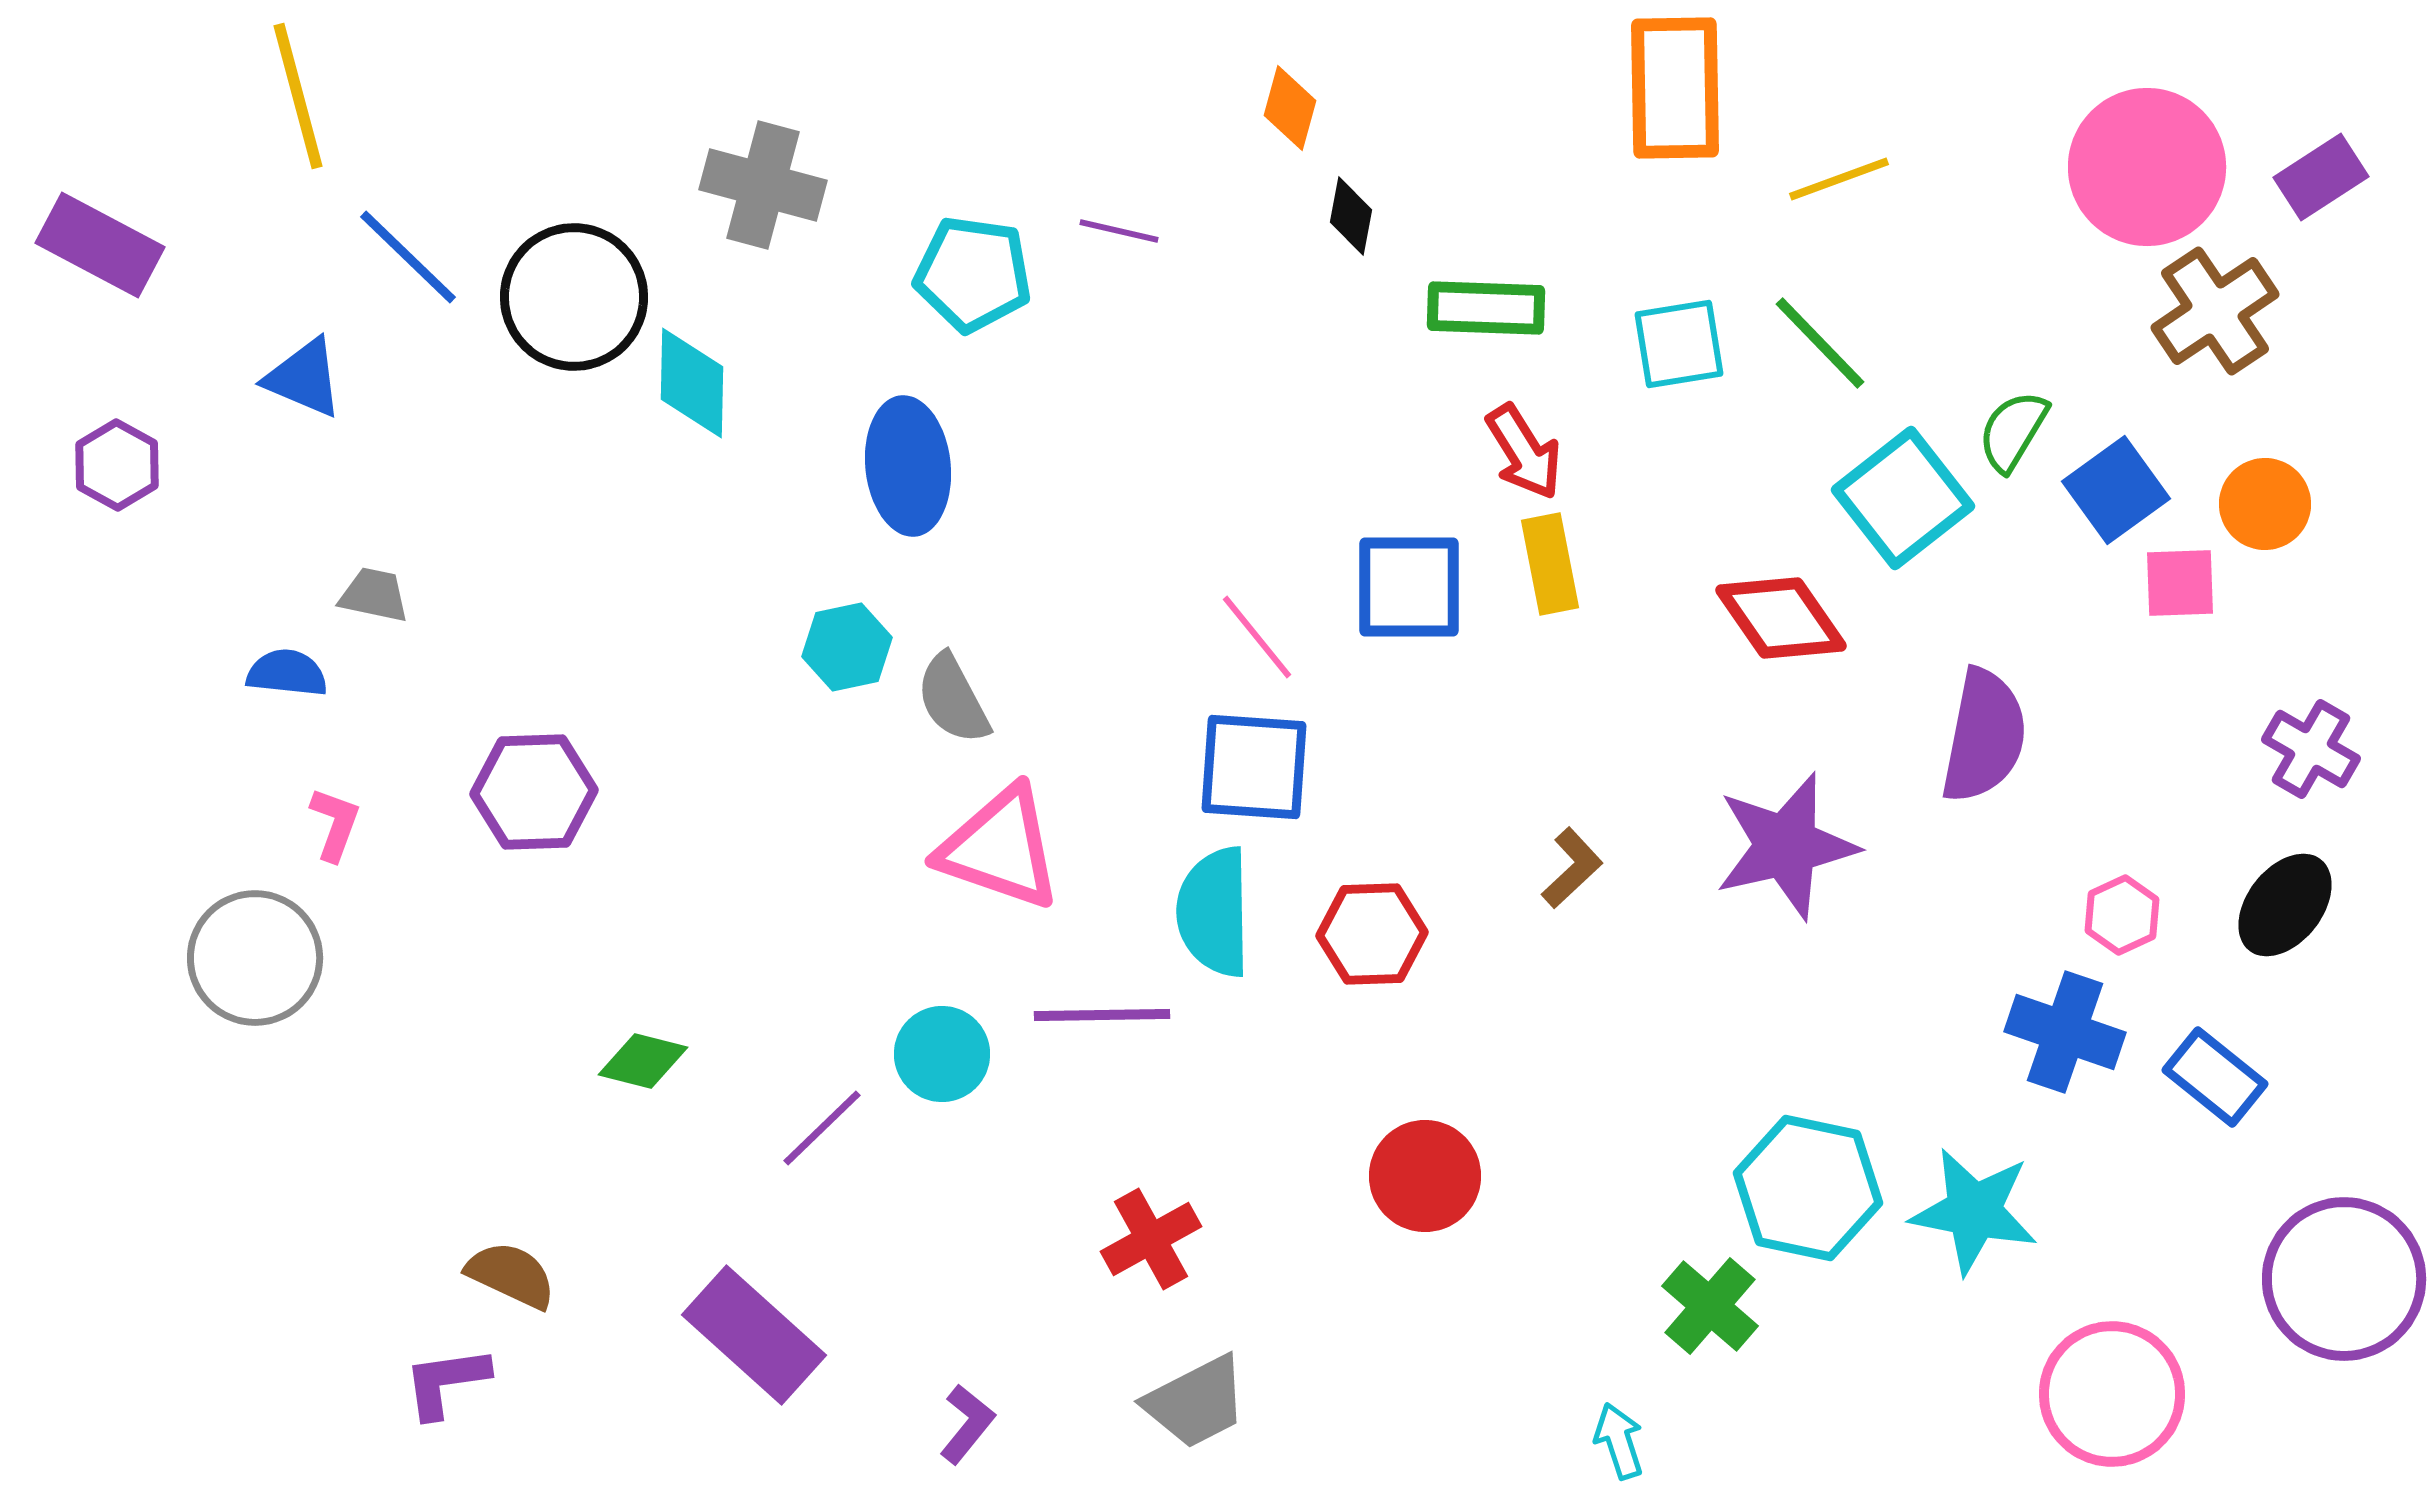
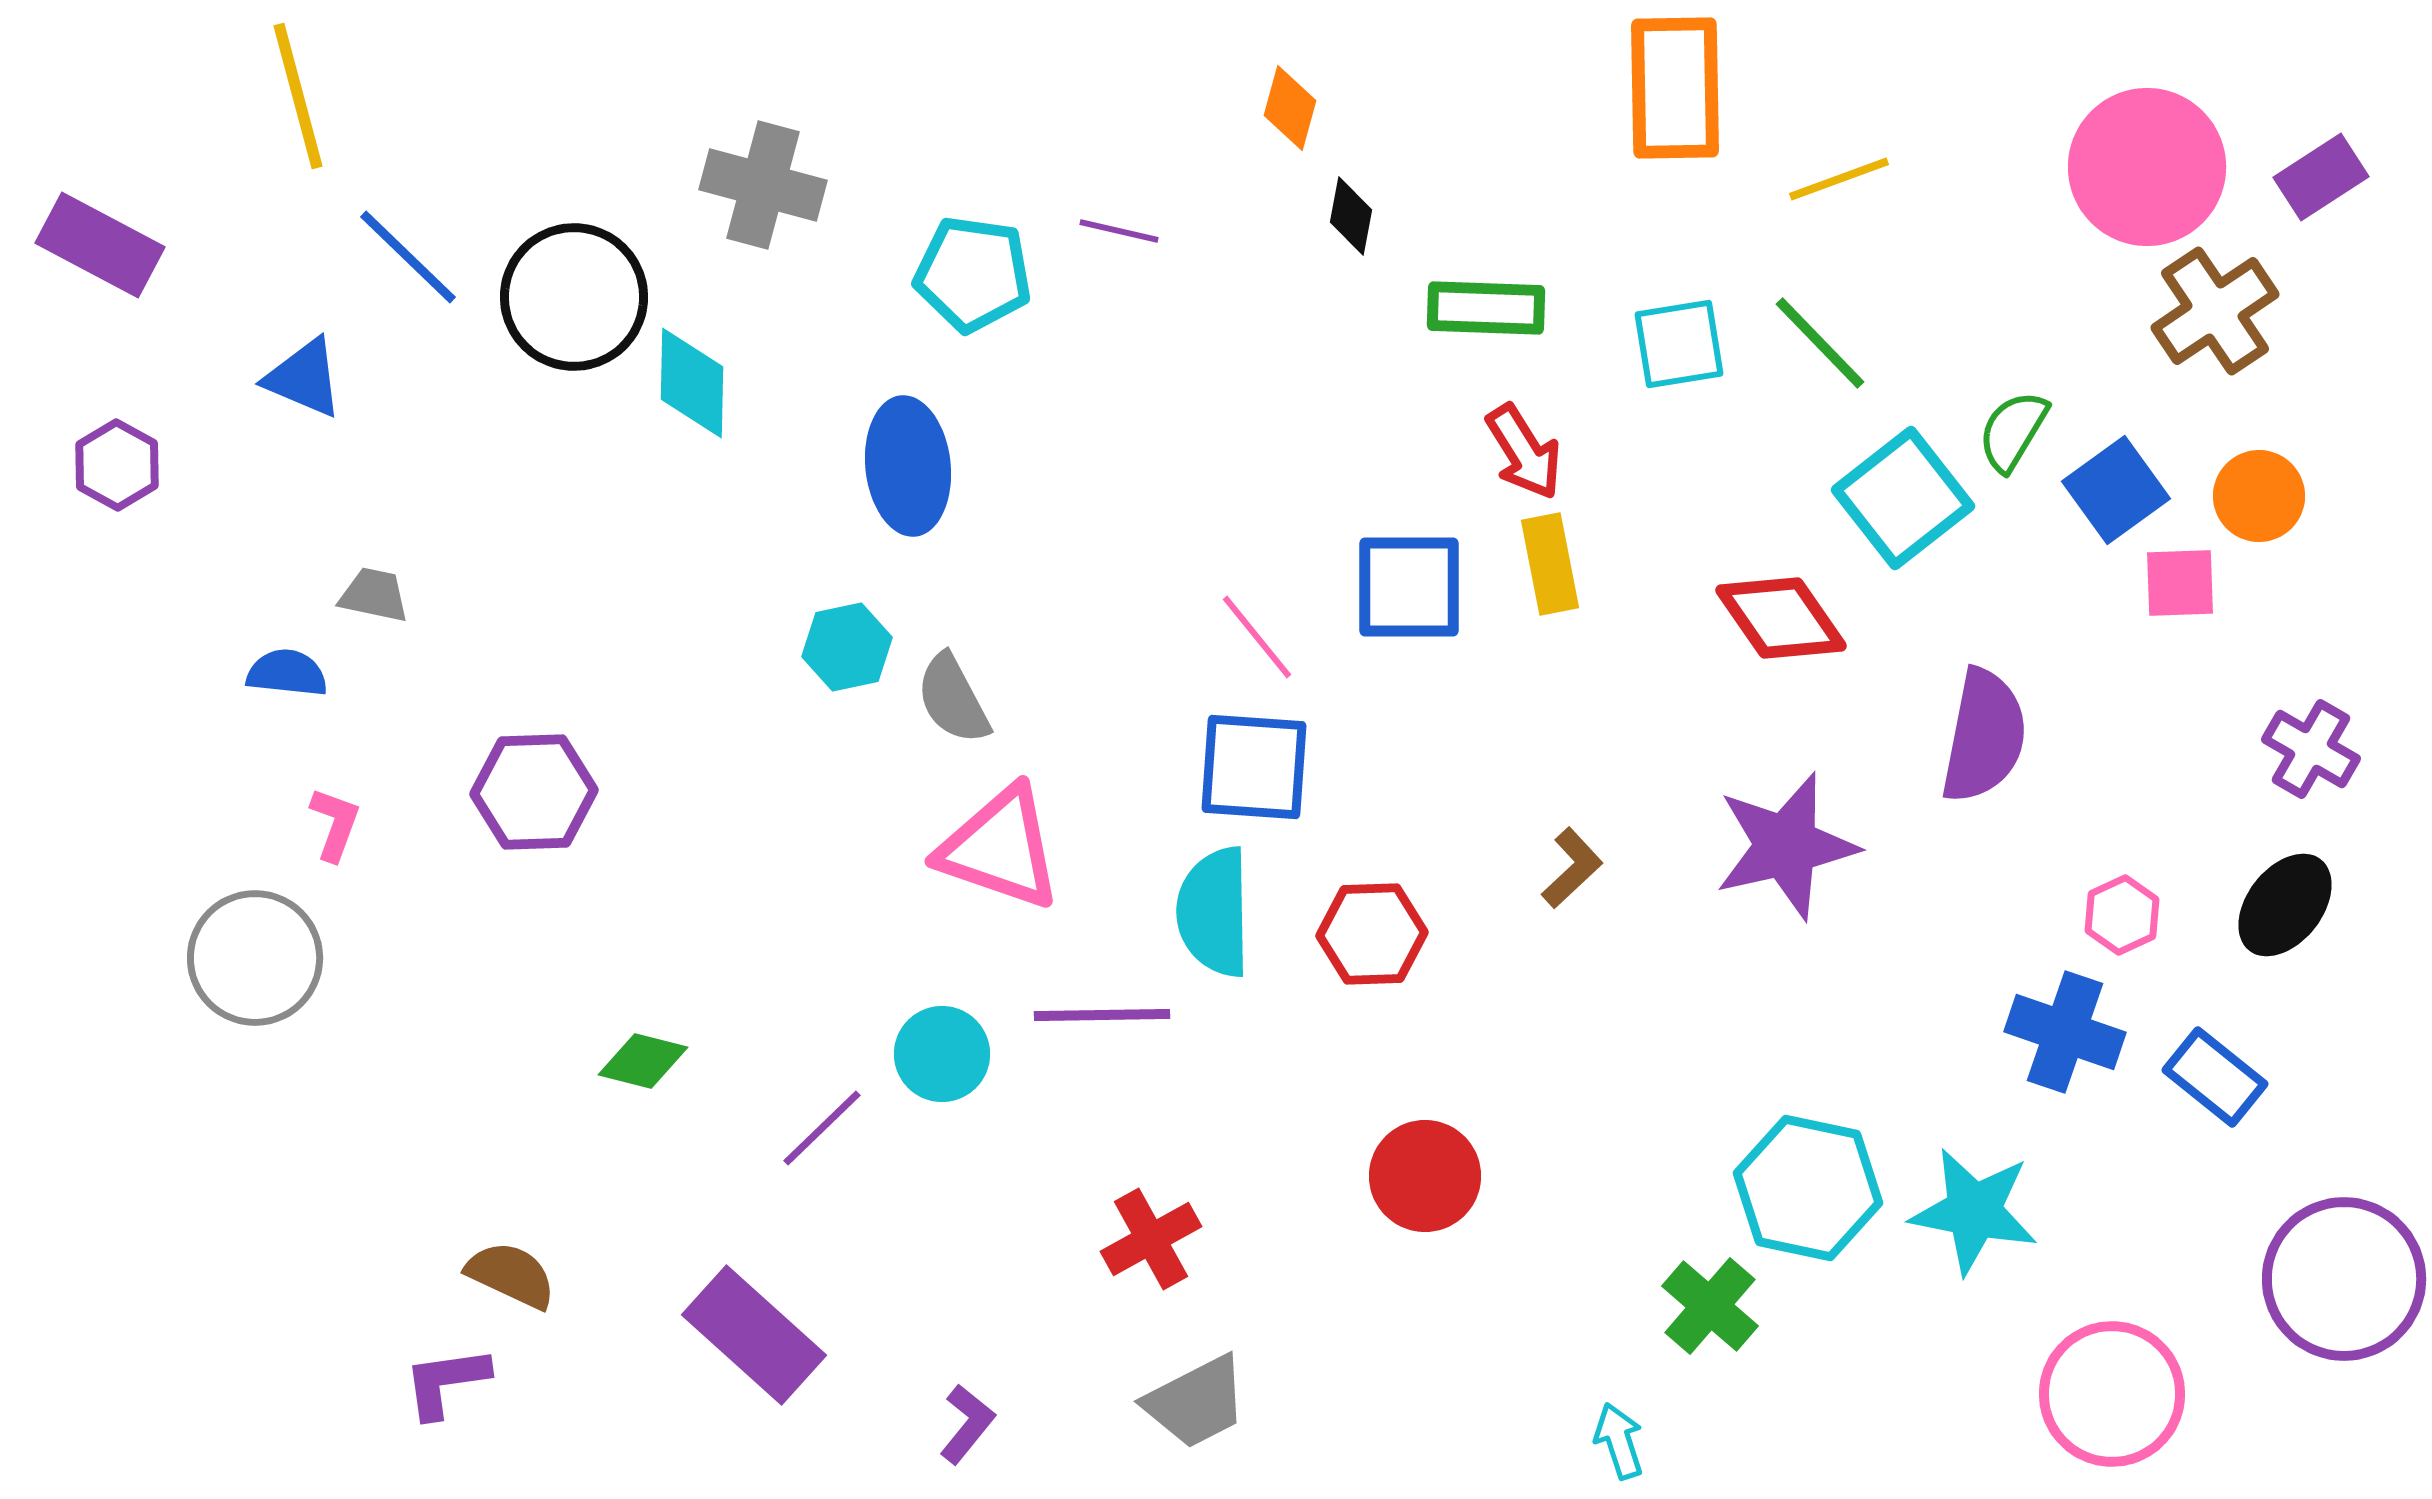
orange circle at (2265, 504): moved 6 px left, 8 px up
